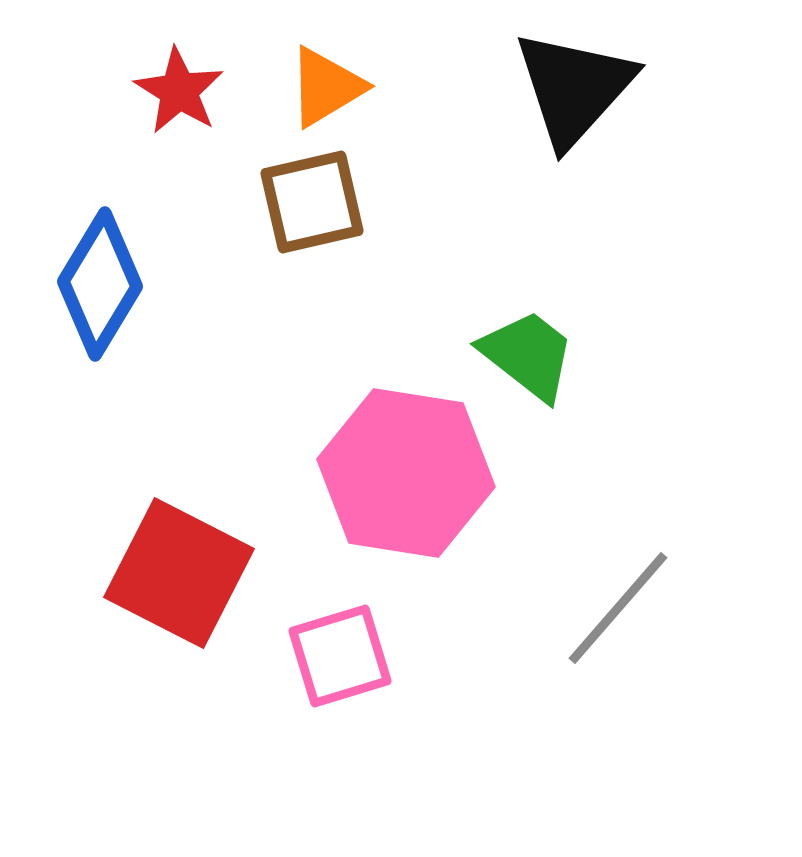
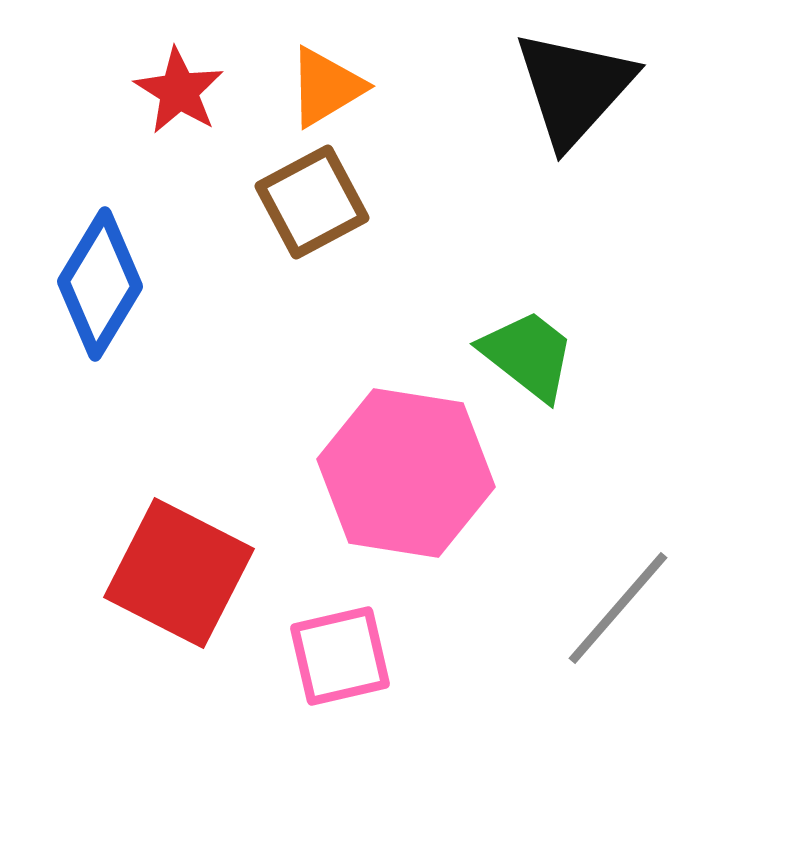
brown square: rotated 15 degrees counterclockwise
pink square: rotated 4 degrees clockwise
